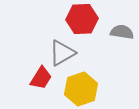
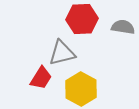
gray semicircle: moved 1 px right, 5 px up
gray triangle: rotated 16 degrees clockwise
yellow hexagon: rotated 12 degrees counterclockwise
